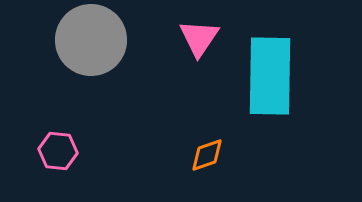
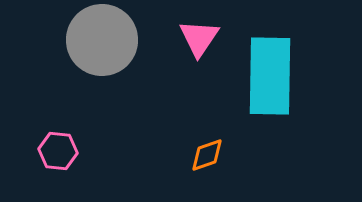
gray circle: moved 11 px right
